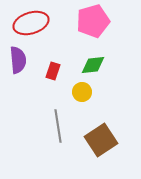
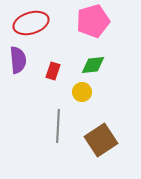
gray line: rotated 12 degrees clockwise
